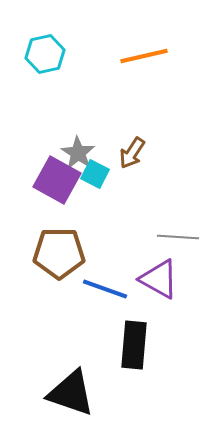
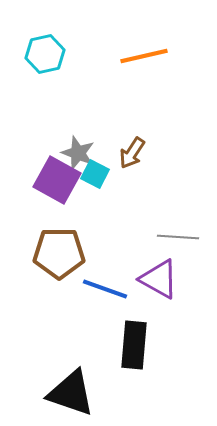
gray star: rotated 12 degrees counterclockwise
